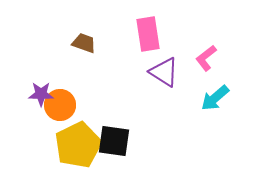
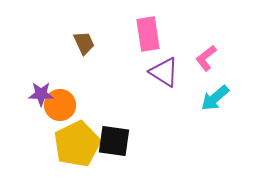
brown trapezoid: rotated 45 degrees clockwise
yellow pentagon: moved 1 px left, 1 px up
